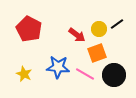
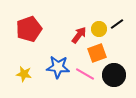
red pentagon: rotated 25 degrees clockwise
red arrow: moved 2 px right; rotated 90 degrees counterclockwise
yellow star: rotated 14 degrees counterclockwise
